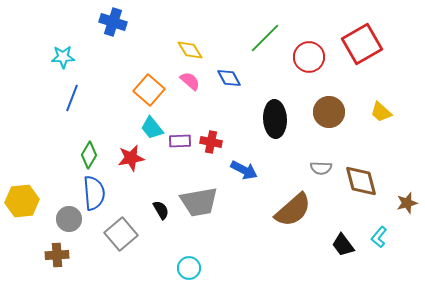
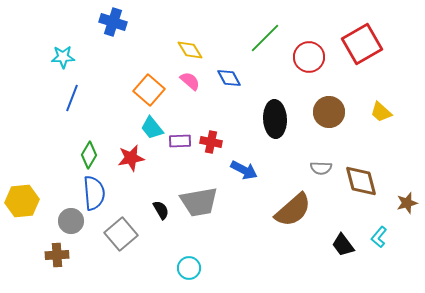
gray circle: moved 2 px right, 2 px down
